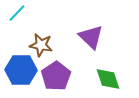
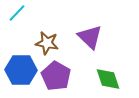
purple triangle: moved 1 px left
brown star: moved 6 px right, 2 px up
purple pentagon: rotated 8 degrees counterclockwise
